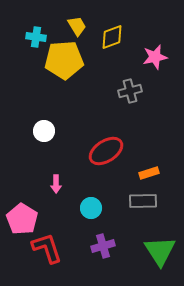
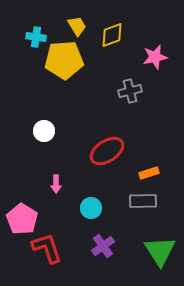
yellow diamond: moved 2 px up
red ellipse: moved 1 px right
purple cross: rotated 20 degrees counterclockwise
